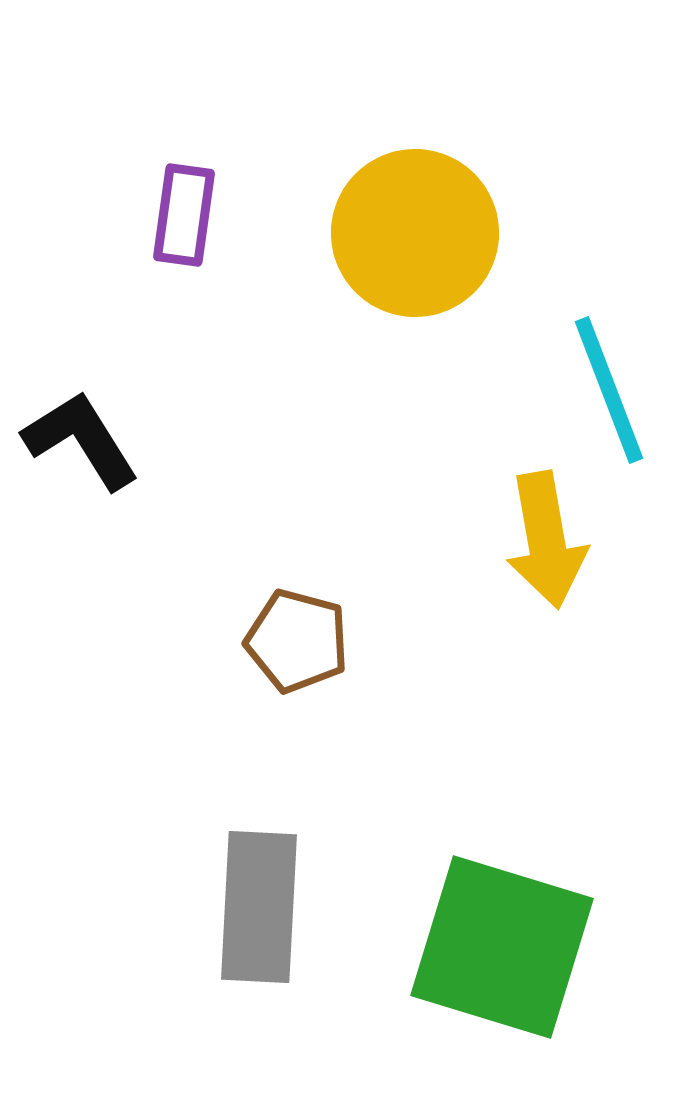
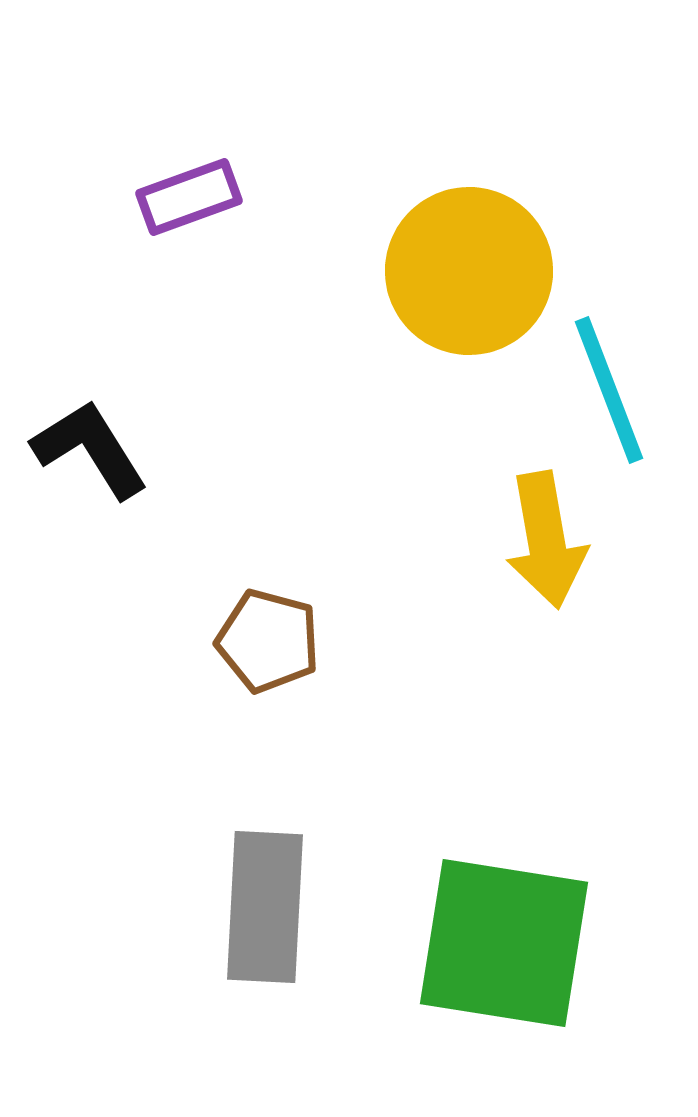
purple rectangle: moved 5 px right, 18 px up; rotated 62 degrees clockwise
yellow circle: moved 54 px right, 38 px down
black L-shape: moved 9 px right, 9 px down
brown pentagon: moved 29 px left
gray rectangle: moved 6 px right
green square: moved 2 px right, 4 px up; rotated 8 degrees counterclockwise
